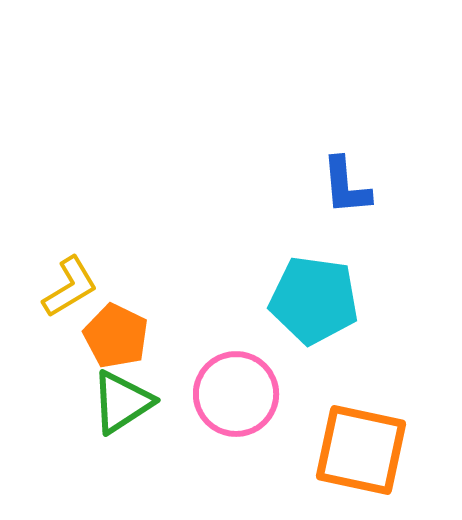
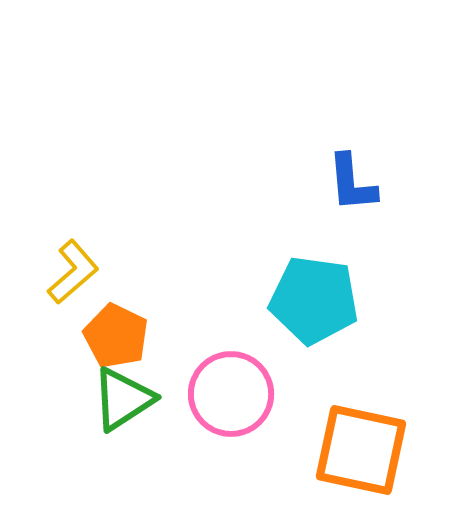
blue L-shape: moved 6 px right, 3 px up
yellow L-shape: moved 3 px right, 15 px up; rotated 10 degrees counterclockwise
pink circle: moved 5 px left
green triangle: moved 1 px right, 3 px up
